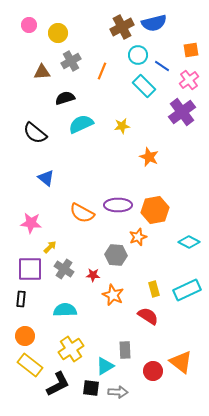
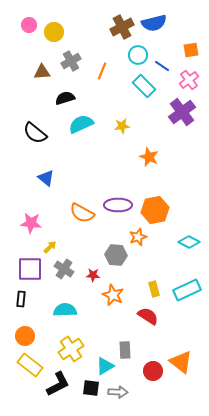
yellow circle at (58, 33): moved 4 px left, 1 px up
